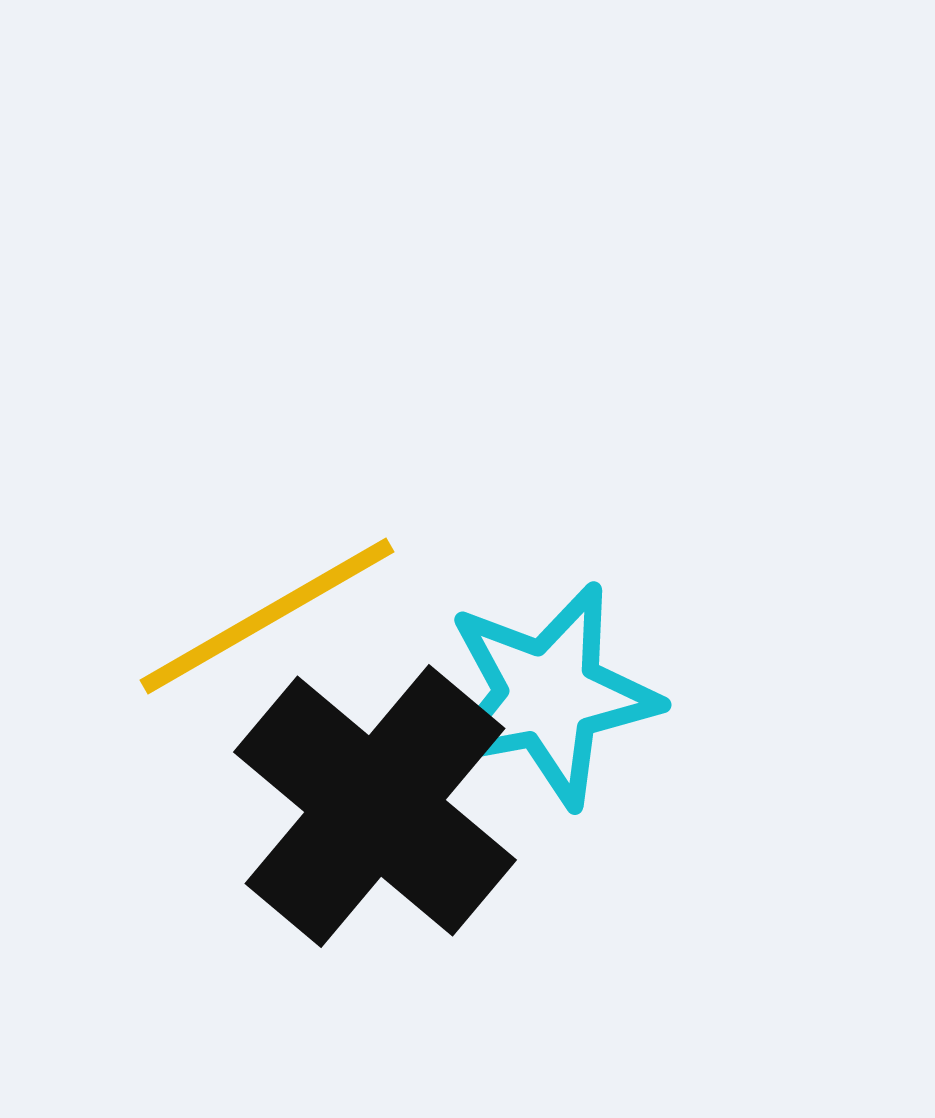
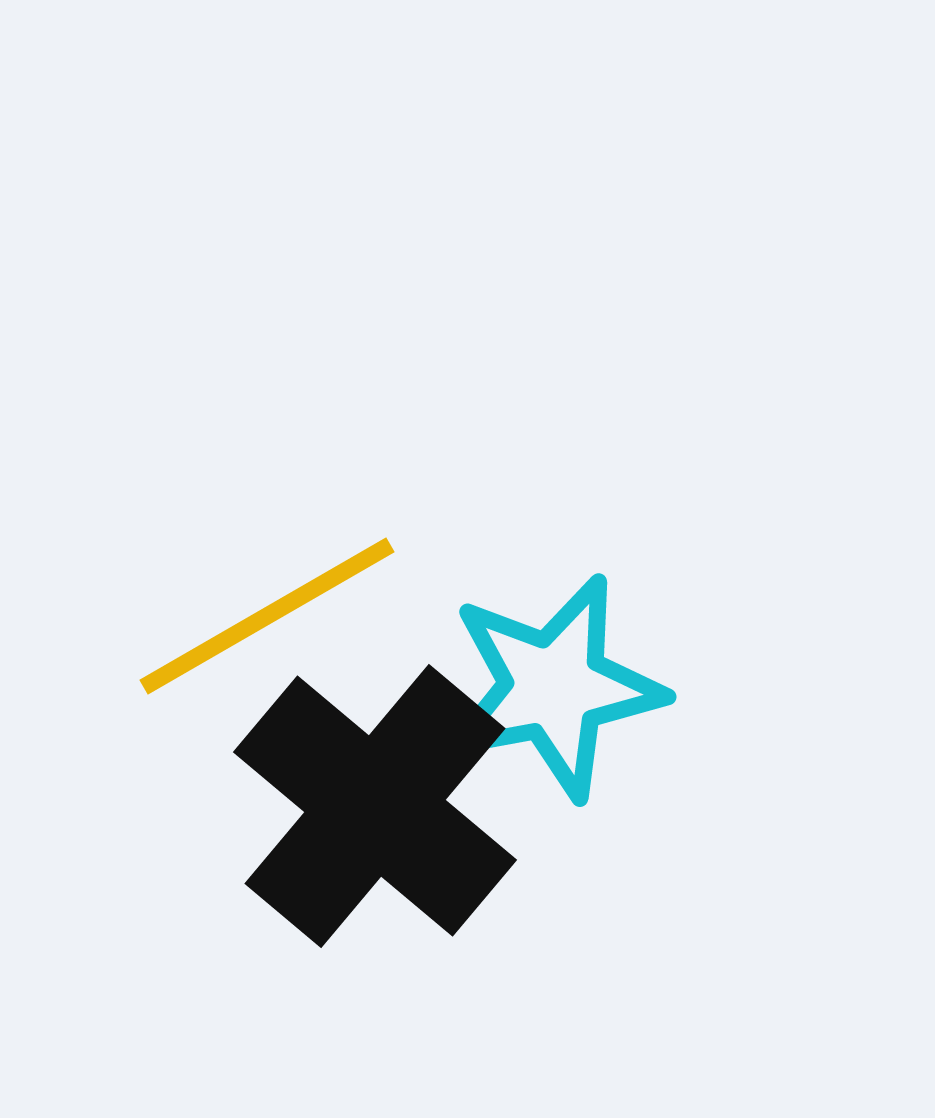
cyan star: moved 5 px right, 8 px up
